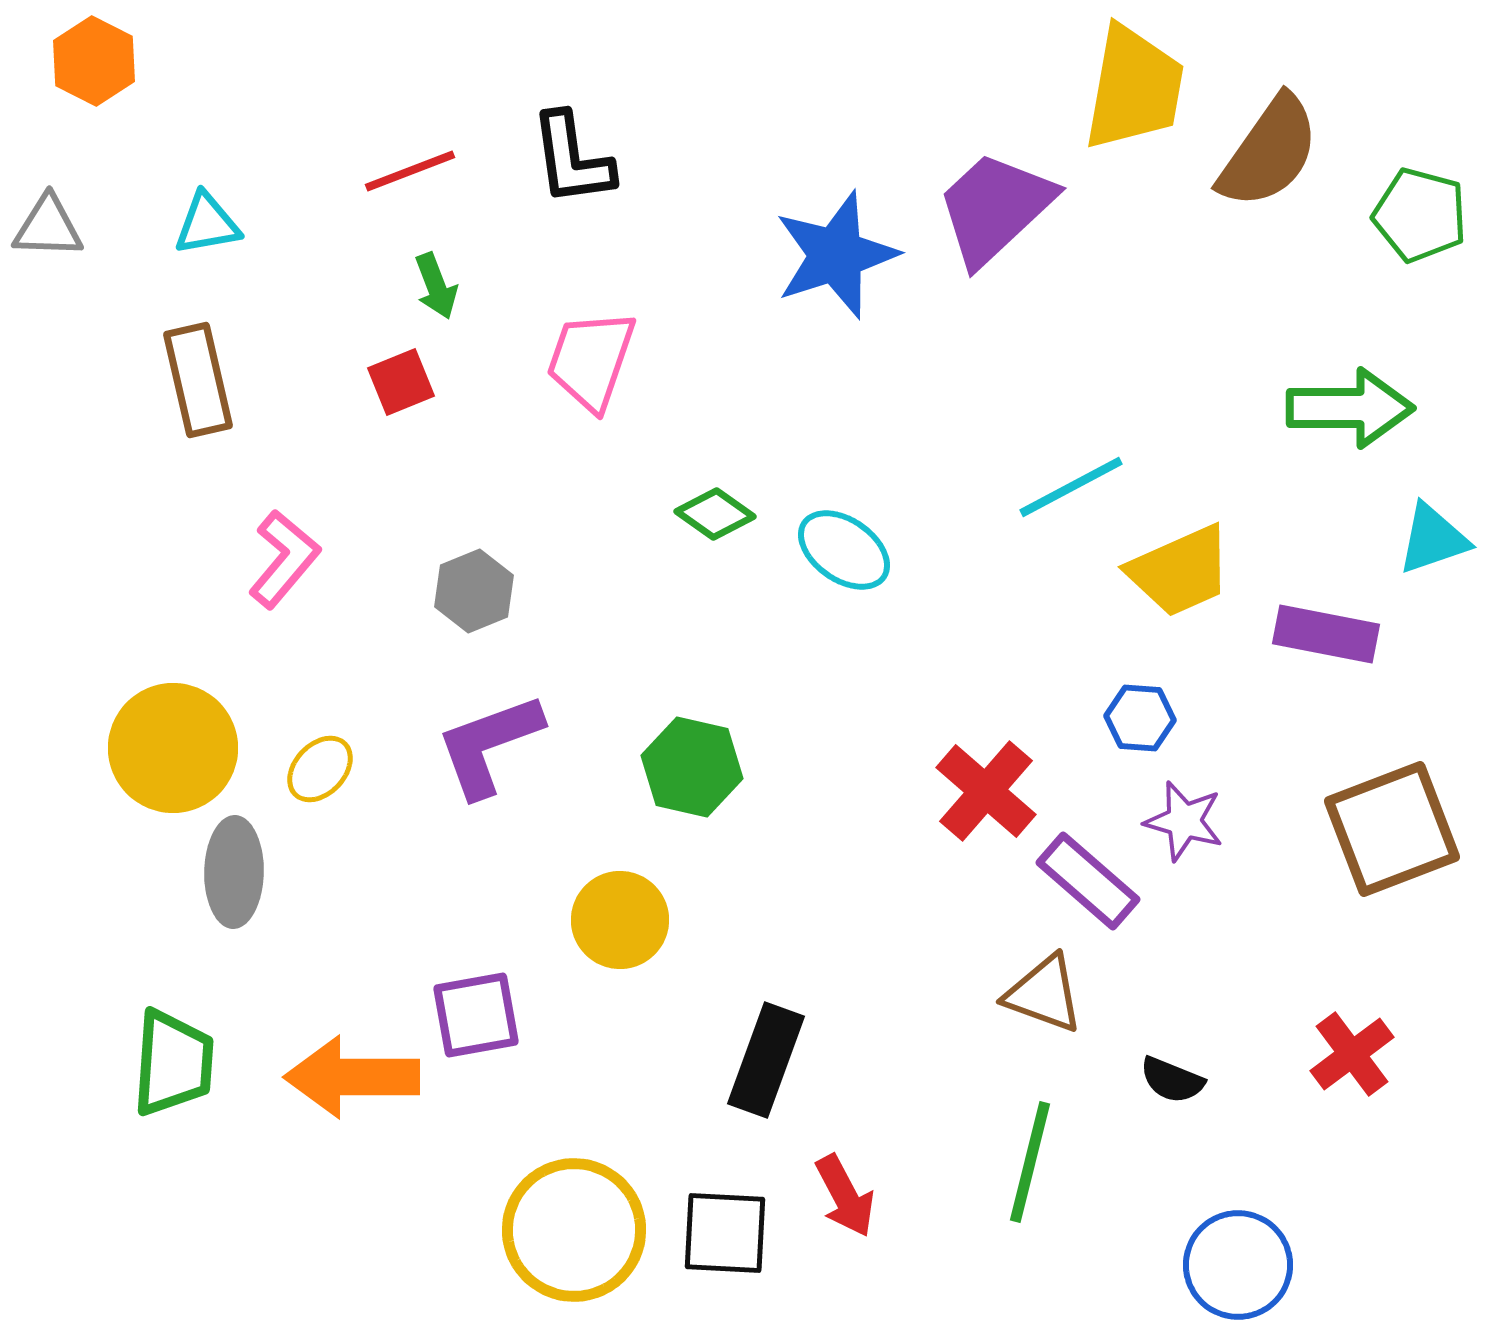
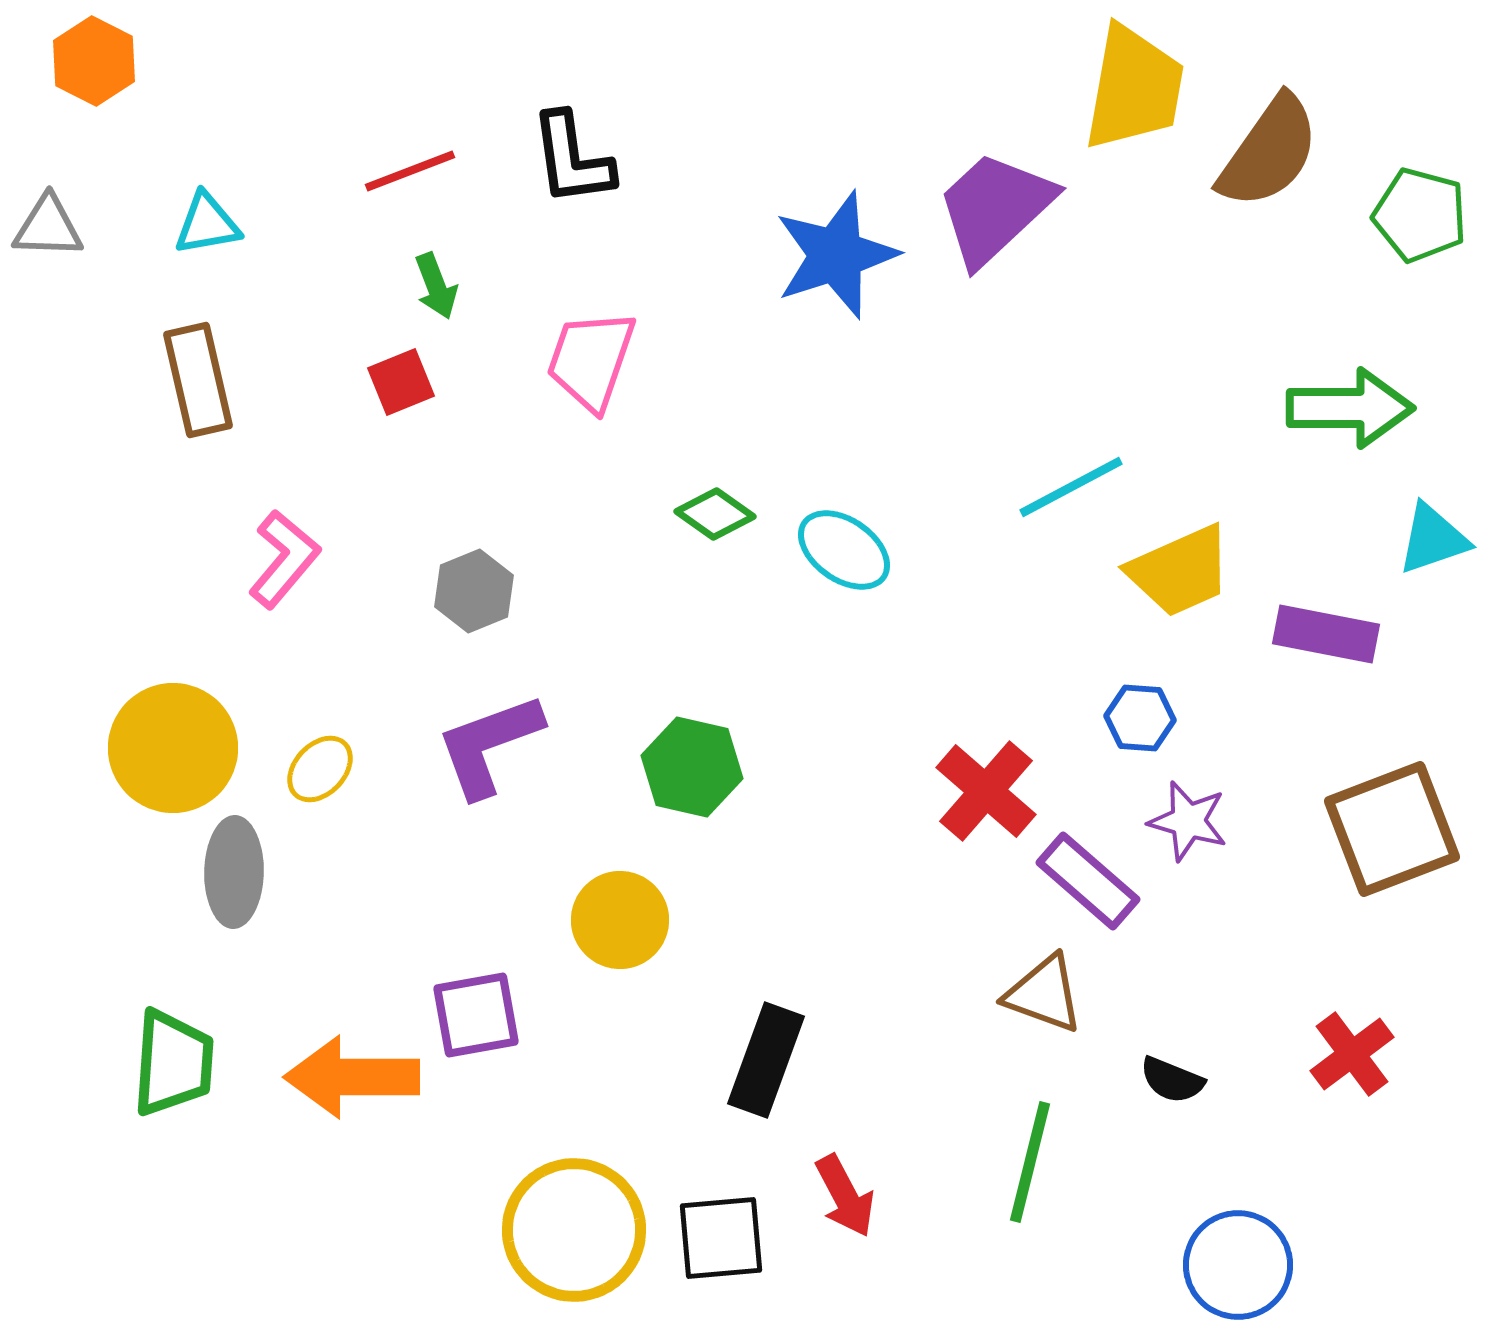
purple star at (1184, 821): moved 4 px right
black square at (725, 1233): moved 4 px left, 5 px down; rotated 8 degrees counterclockwise
